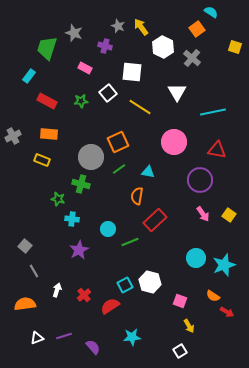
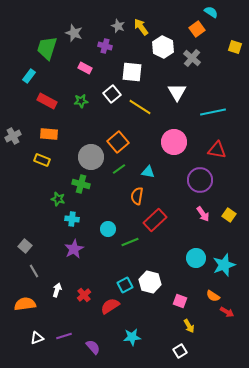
white square at (108, 93): moved 4 px right, 1 px down
orange square at (118, 142): rotated 15 degrees counterclockwise
purple star at (79, 250): moved 5 px left, 1 px up
